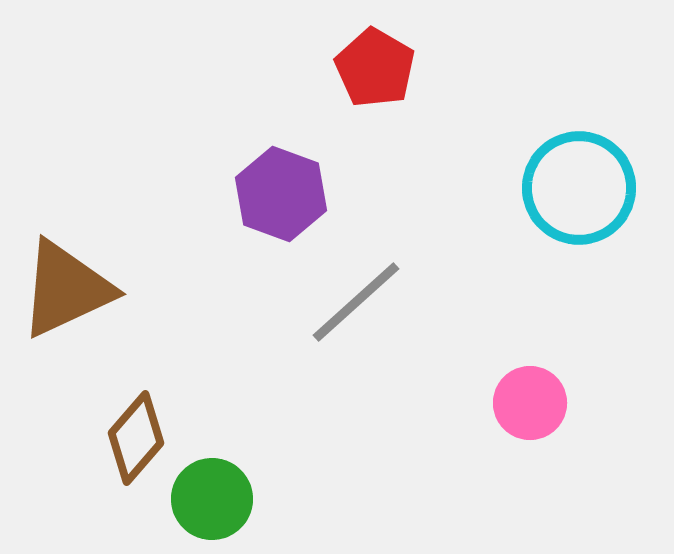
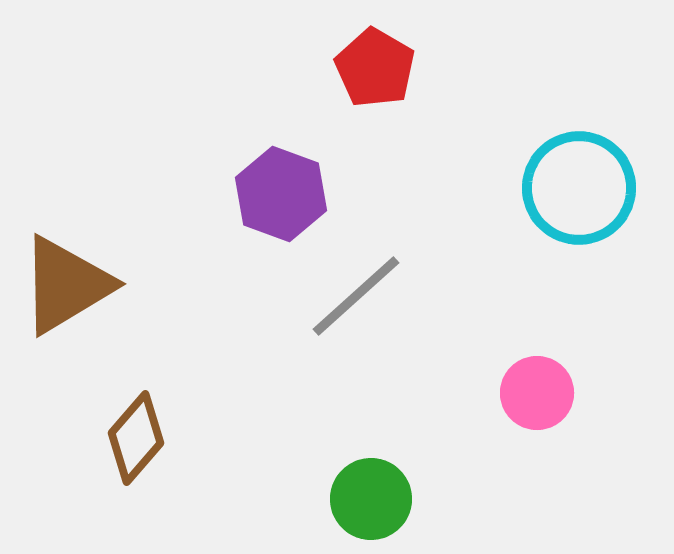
brown triangle: moved 4 px up; rotated 6 degrees counterclockwise
gray line: moved 6 px up
pink circle: moved 7 px right, 10 px up
green circle: moved 159 px right
